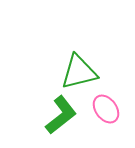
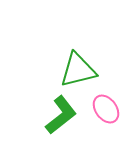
green triangle: moved 1 px left, 2 px up
